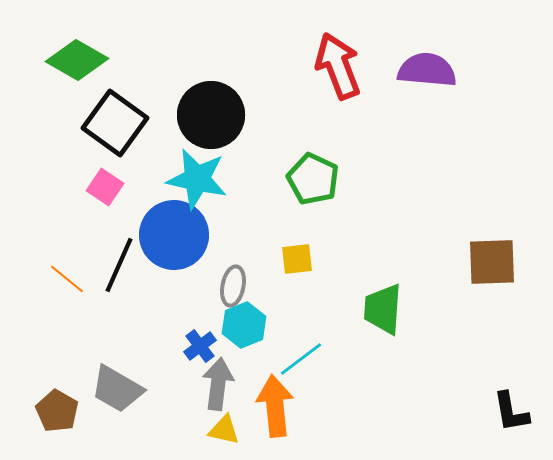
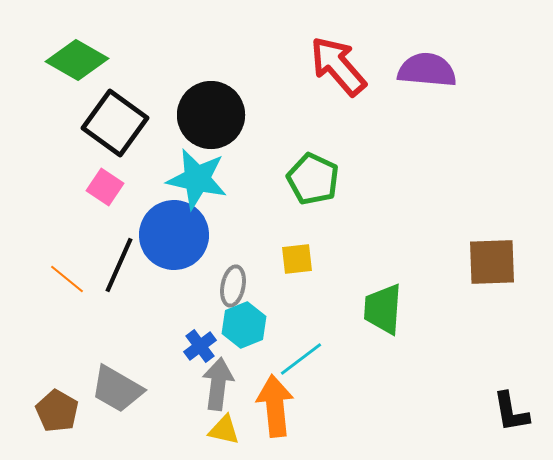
red arrow: rotated 20 degrees counterclockwise
